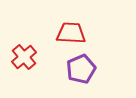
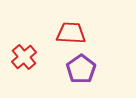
purple pentagon: rotated 12 degrees counterclockwise
